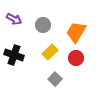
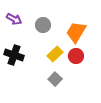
yellow rectangle: moved 5 px right, 2 px down
red circle: moved 2 px up
